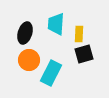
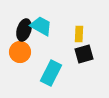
cyan trapezoid: moved 15 px left, 2 px down; rotated 115 degrees clockwise
black ellipse: moved 1 px left, 3 px up
orange circle: moved 9 px left, 8 px up
